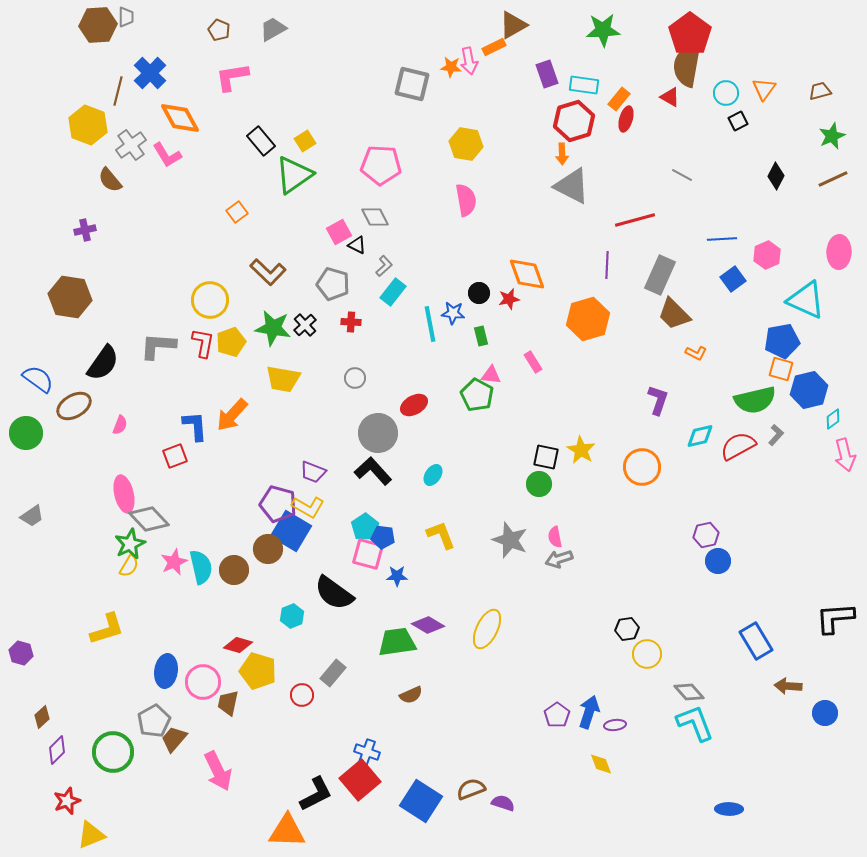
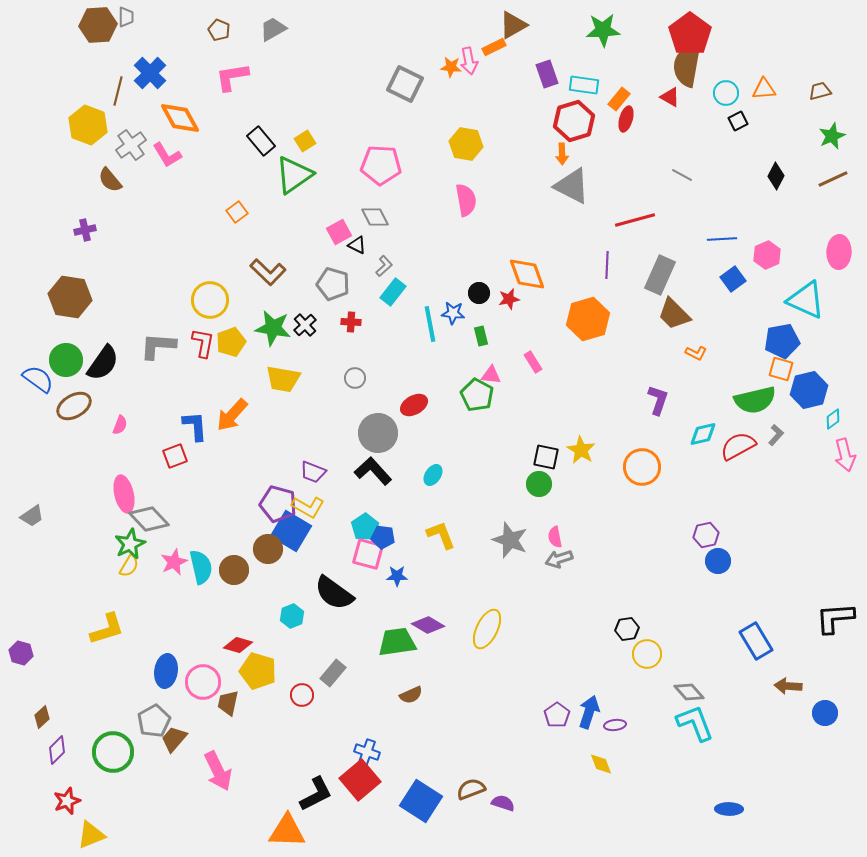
gray square at (412, 84): moved 7 px left; rotated 12 degrees clockwise
orange triangle at (764, 89): rotated 50 degrees clockwise
green circle at (26, 433): moved 40 px right, 73 px up
cyan diamond at (700, 436): moved 3 px right, 2 px up
